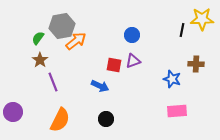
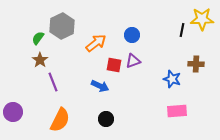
gray hexagon: rotated 15 degrees counterclockwise
orange arrow: moved 20 px right, 2 px down
